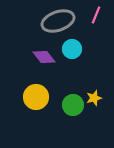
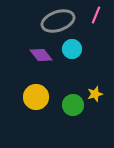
purple diamond: moved 3 px left, 2 px up
yellow star: moved 1 px right, 4 px up
